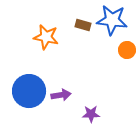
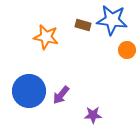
purple arrow: rotated 138 degrees clockwise
purple star: moved 2 px right, 1 px down
